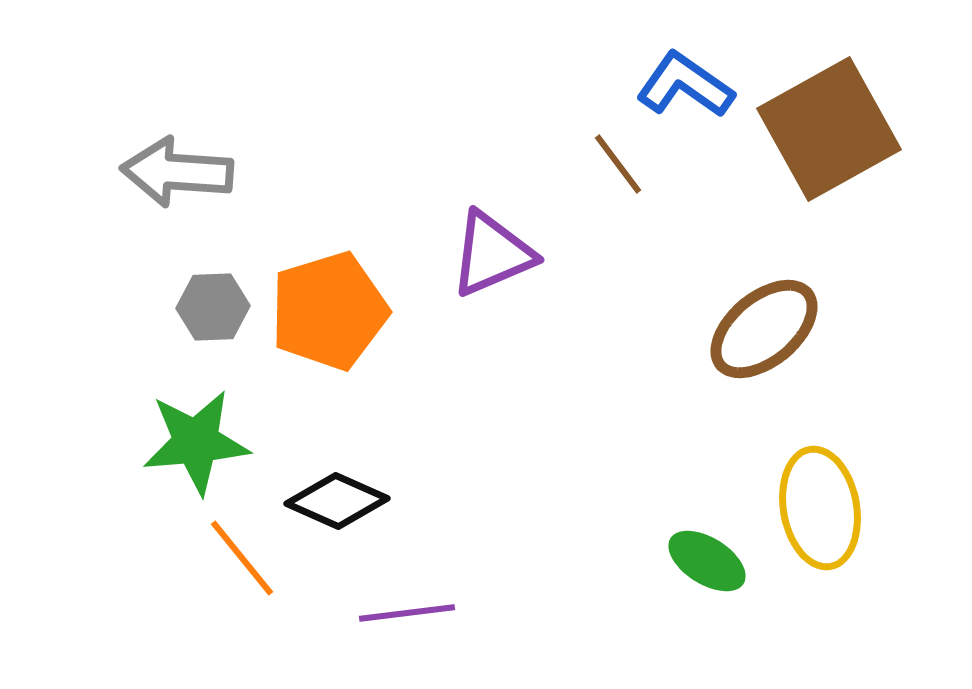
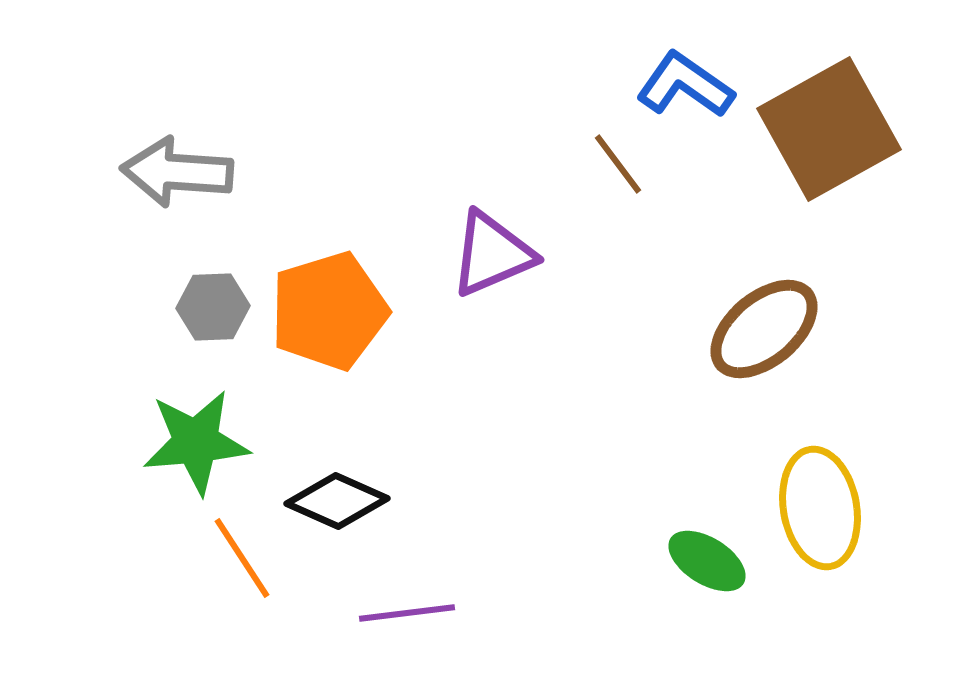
orange line: rotated 6 degrees clockwise
